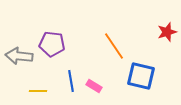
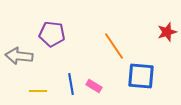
purple pentagon: moved 10 px up
blue square: rotated 8 degrees counterclockwise
blue line: moved 3 px down
